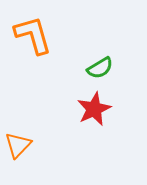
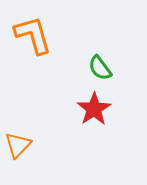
green semicircle: rotated 84 degrees clockwise
red star: rotated 8 degrees counterclockwise
